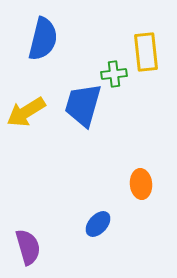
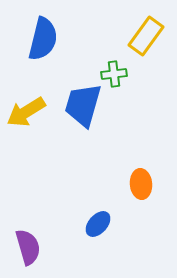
yellow rectangle: moved 16 px up; rotated 42 degrees clockwise
